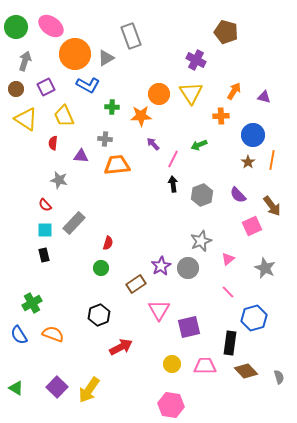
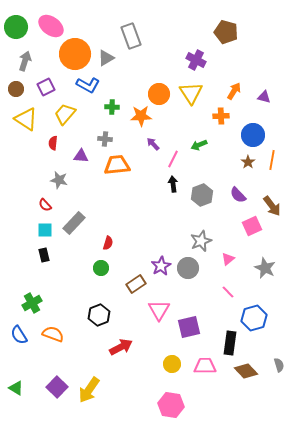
yellow trapezoid at (64, 116): moved 1 px right, 2 px up; rotated 65 degrees clockwise
gray semicircle at (279, 377): moved 12 px up
